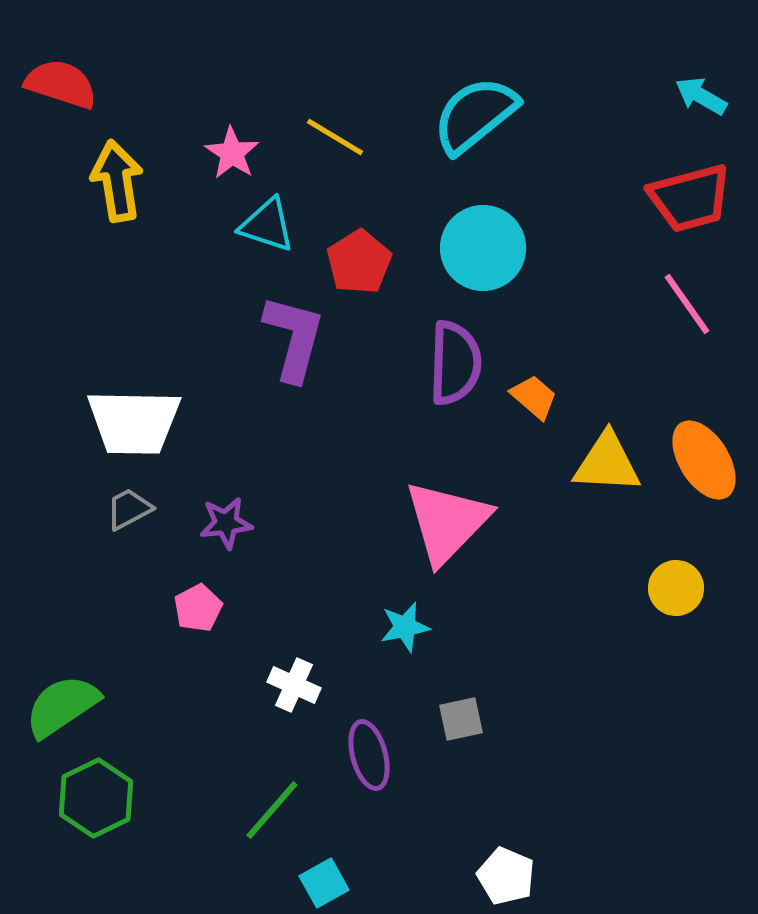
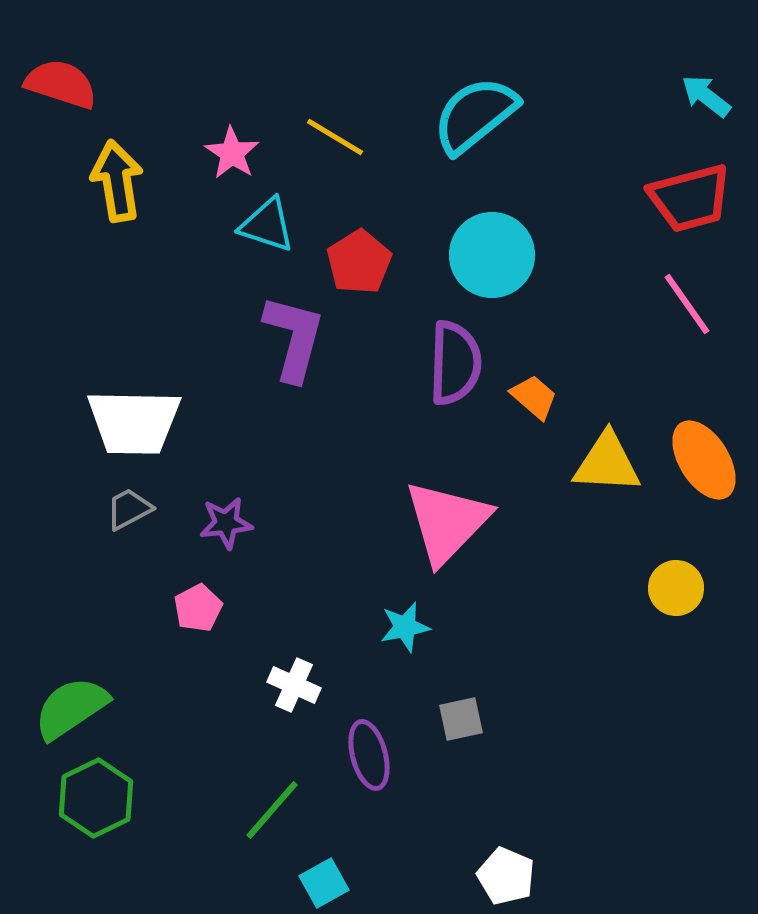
cyan arrow: moved 5 px right; rotated 8 degrees clockwise
cyan circle: moved 9 px right, 7 px down
green semicircle: moved 9 px right, 2 px down
